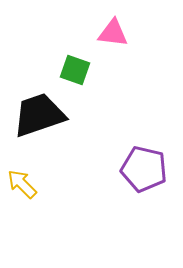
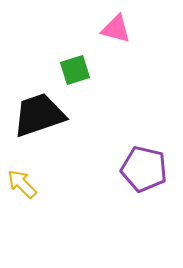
pink triangle: moved 3 px right, 4 px up; rotated 8 degrees clockwise
green square: rotated 36 degrees counterclockwise
